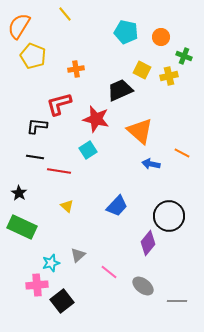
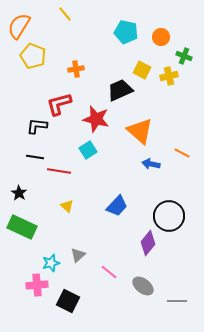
black square: moved 6 px right; rotated 25 degrees counterclockwise
